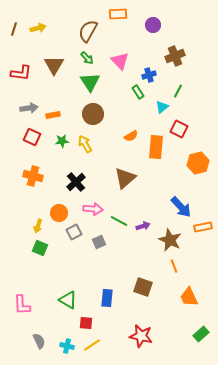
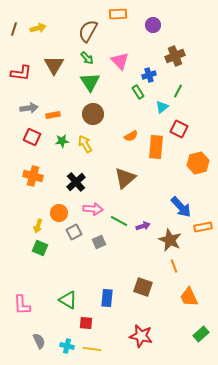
yellow line at (92, 345): moved 4 px down; rotated 42 degrees clockwise
